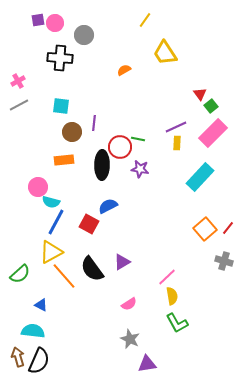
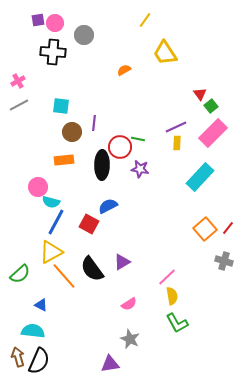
black cross at (60, 58): moved 7 px left, 6 px up
purple triangle at (147, 364): moved 37 px left
